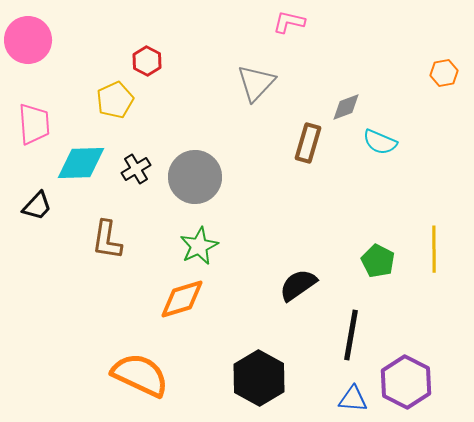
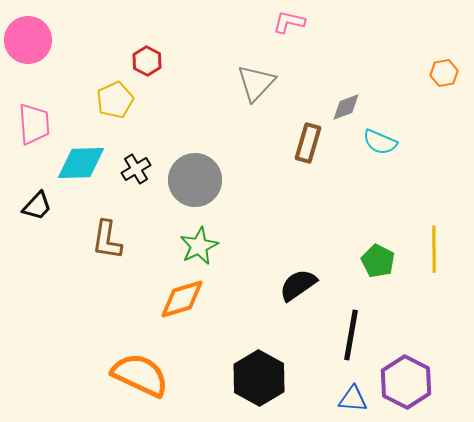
gray circle: moved 3 px down
